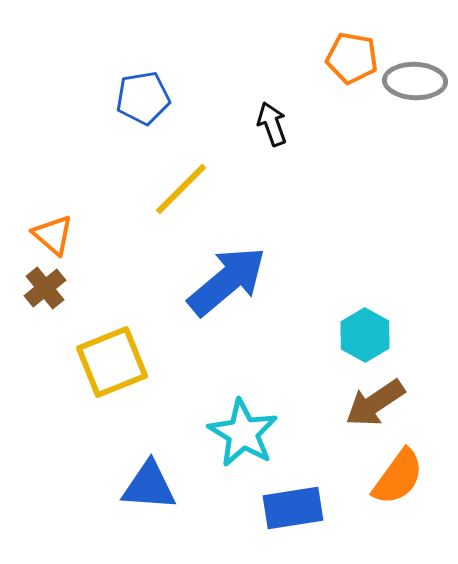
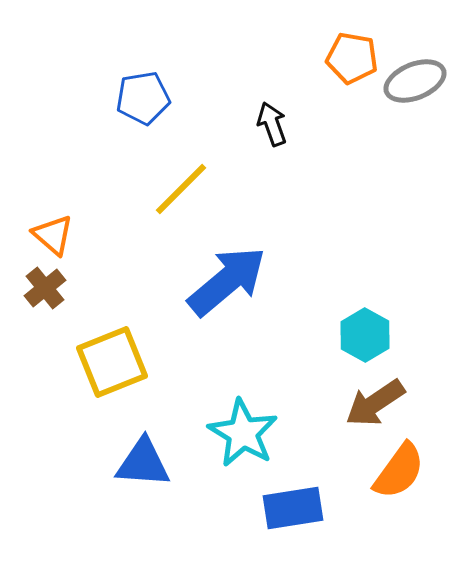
gray ellipse: rotated 24 degrees counterclockwise
orange semicircle: moved 1 px right, 6 px up
blue triangle: moved 6 px left, 23 px up
